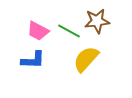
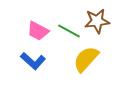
blue L-shape: moved 1 px down; rotated 40 degrees clockwise
